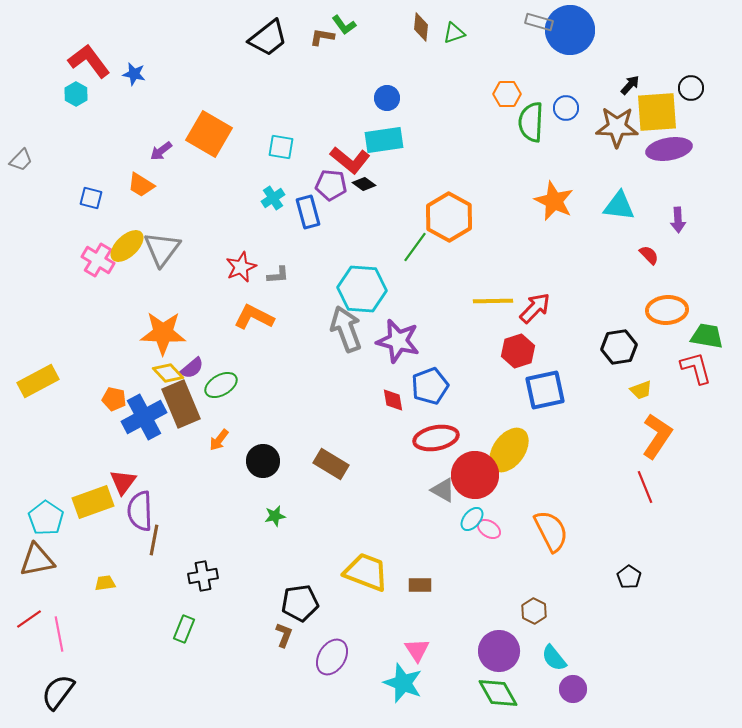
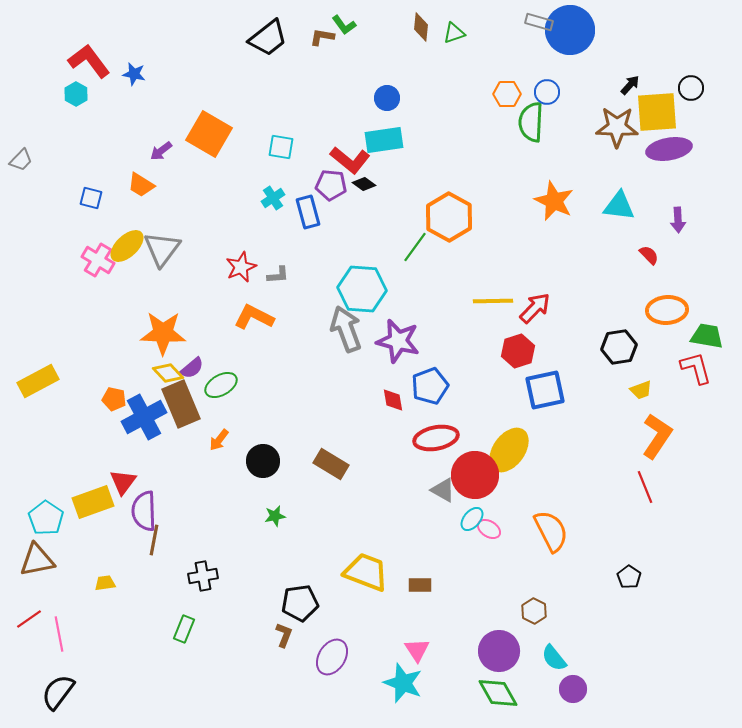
blue circle at (566, 108): moved 19 px left, 16 px up
purple semicircle at (140, 511): moved 4 px right
